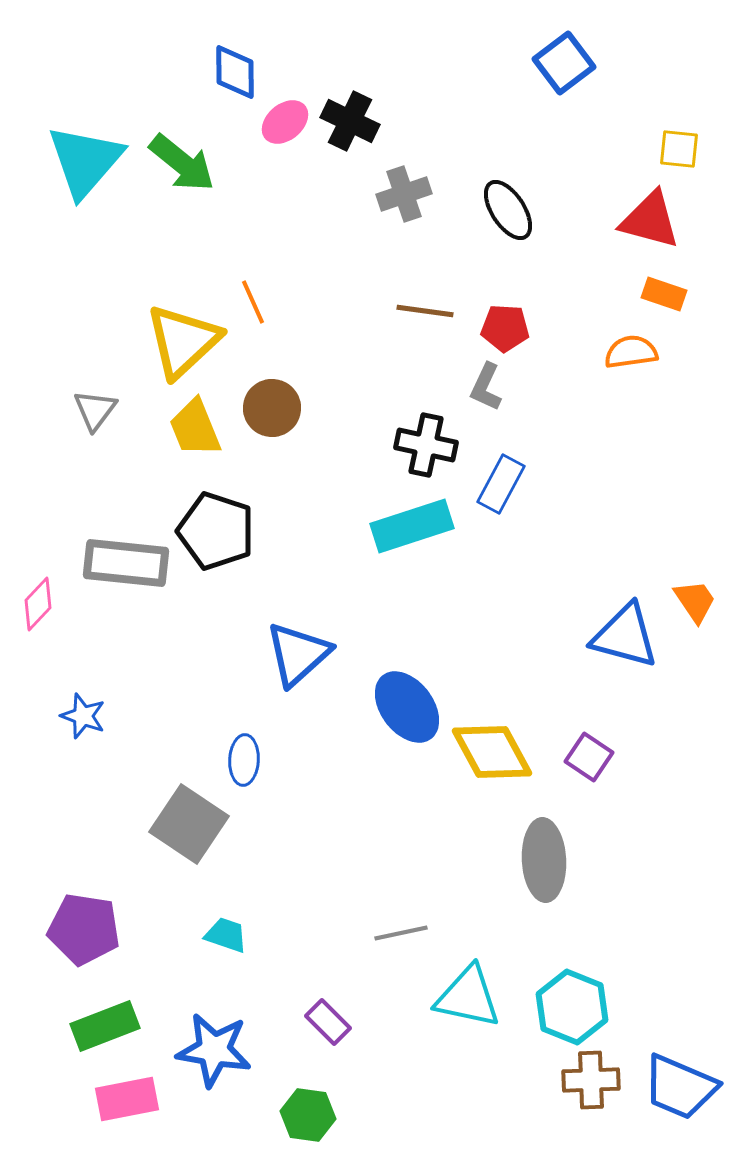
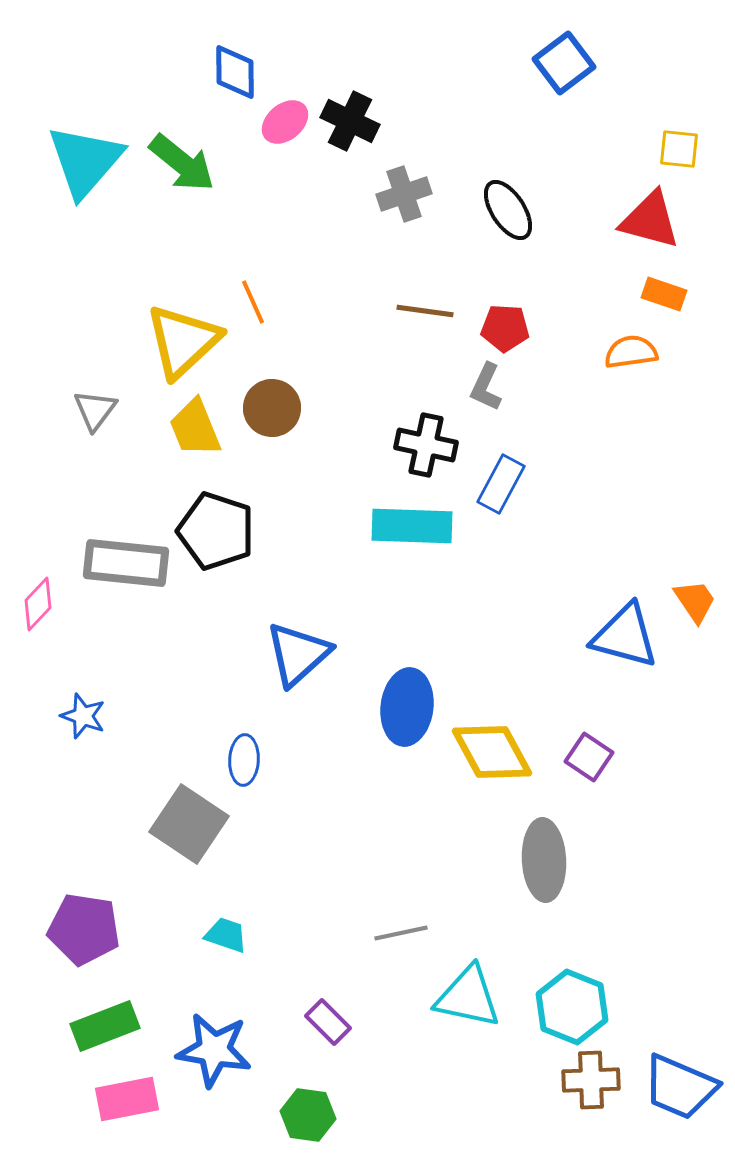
cyan rectangle at (412, 526): rotated 20 degrees clockwise
blue ellipse at (407, 707): rotated 44 degrees clockwise
